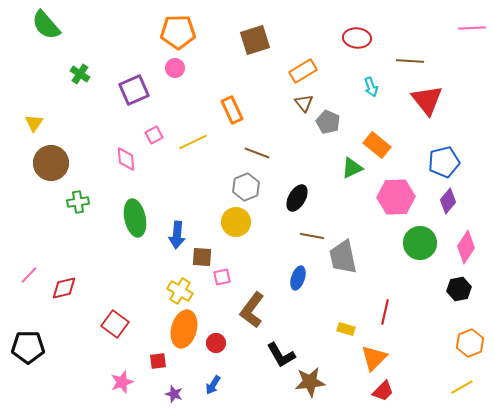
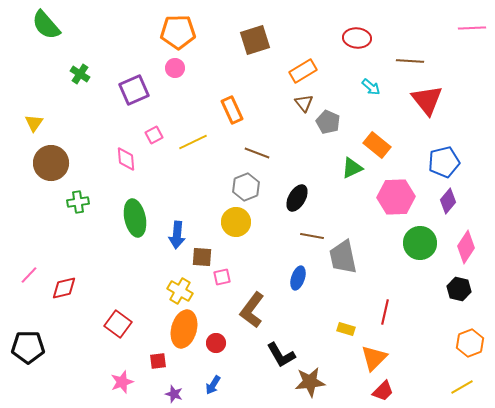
cyan arrow at (371, 87): rotated 30 degrees counterclockwise
black hexagon at (459, 289): rotated 25 degrees clockwise
red square at (115, 324): moved 3 px right
